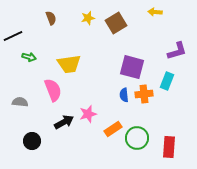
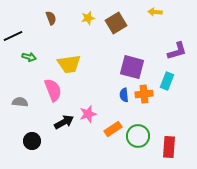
green circle: moved 1 px right, 2 px up
